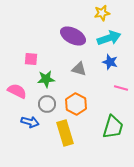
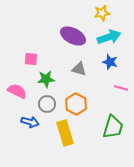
cyan arrow: moved 1 px up
